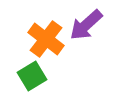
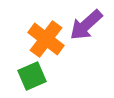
green square: rotated 8 degrees clockwise
